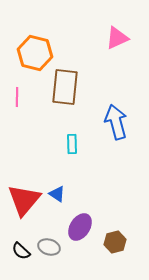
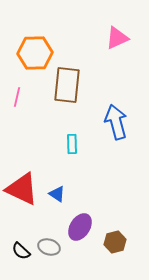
orange hexagon: rotated 16 degrees counterclockwise
brown rectangle: moved 2 px right, 2 px up
pink line: rotated 12 degrees clockwise
red triangle: moved 2 px left, 11 px up; rotated 45 degrees counterclockwise
